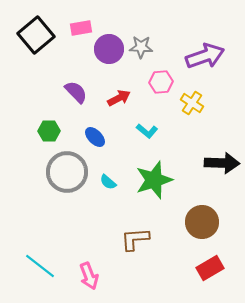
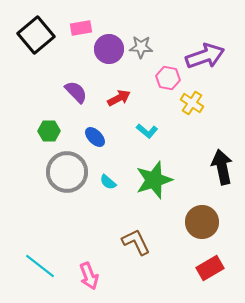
pink hexagon: moved 7 px right, 4 px up; rotated 15 degrees clockwise
black arrow: moved 4 px down; rotated 104 degrees counterclockwise
brown L-shape: moved 1 px right, 3 px down; rotated 68 degrees clockwise
